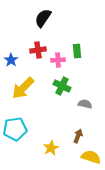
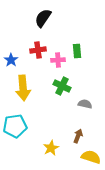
yellow arrow: rotated 50 degrees counterclockwise
cyan pentagon: moved 3 px up
